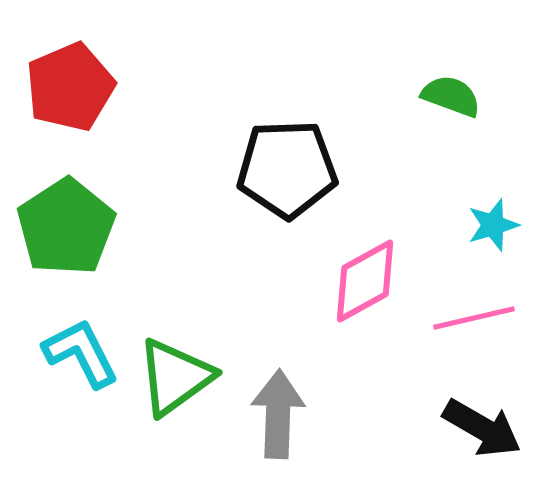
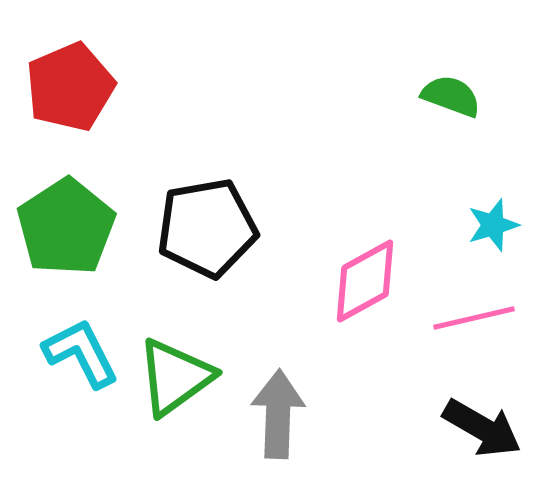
black pentagon: moved 80 px left, 59 px down; rotated 8 degrees counterclockwise
